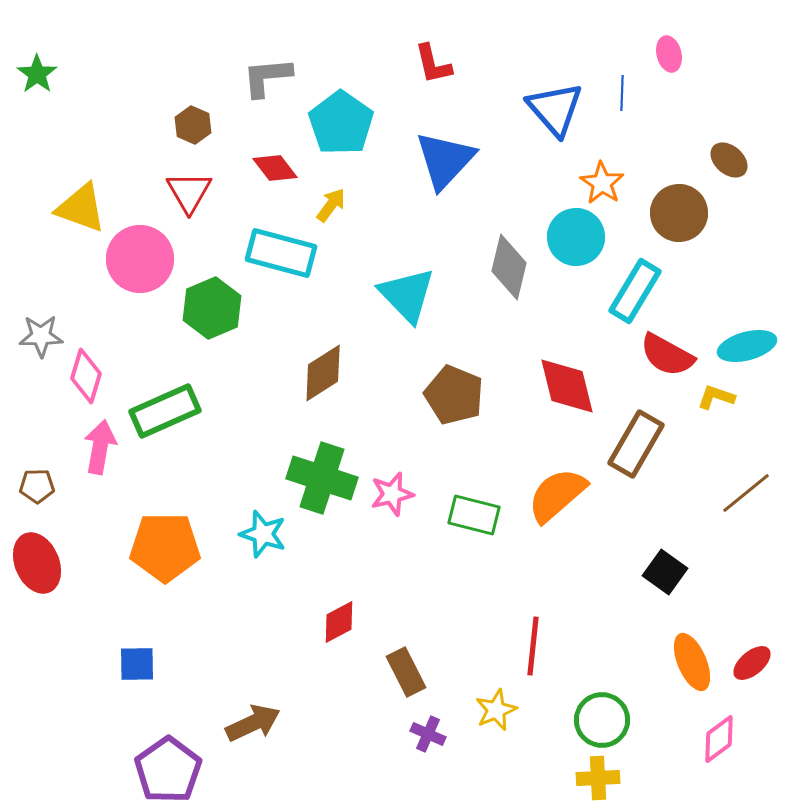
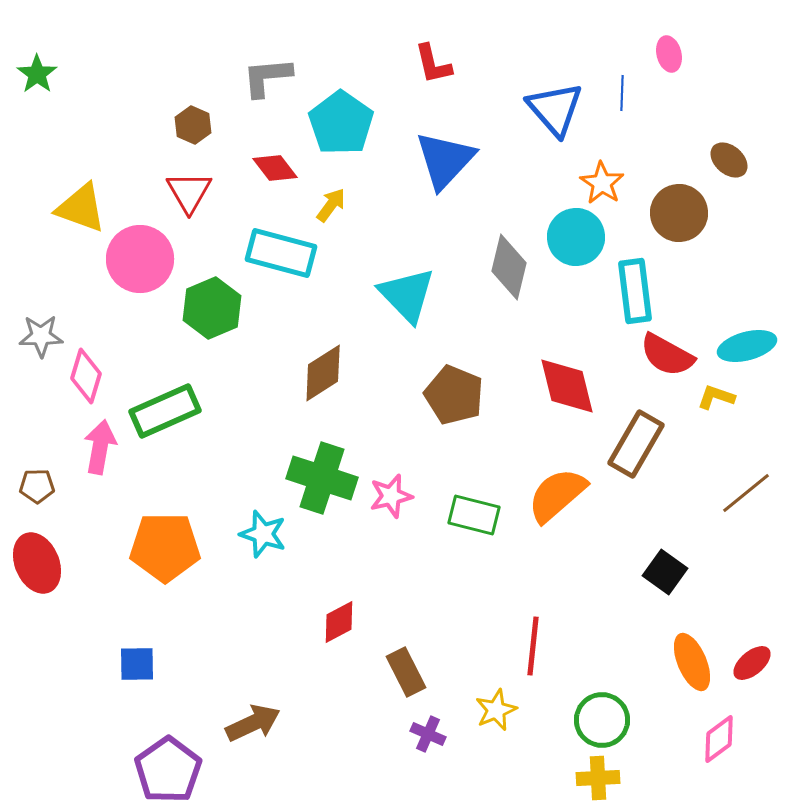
cyan rectangle at (635, 291): rotated 38 degrees counterclockwise
pink star at (392, 494): moved 1 px left, 2 px down
